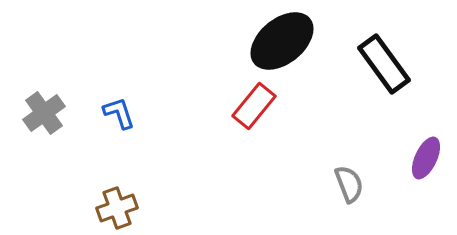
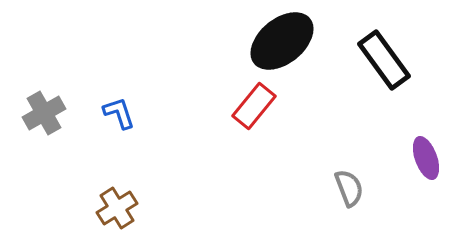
black rectangle: moved 4 px up
gray cross: rotated 6 degrees clockwise
purple ellipse: rotated 45 degrees counterclockwise
gray semicircle: moved 4 px down
brown cross: rotated 12 degrees counterclockwise
